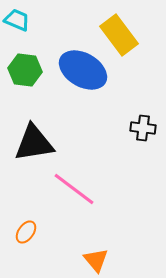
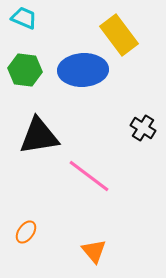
cyan trapezoid: moved 7 px right, 2 px up
blue ellipse: rotated 33 degrees counterclockwise
black cross: rotated 25 degrees clockwise
black triangle: moved 5 px right, 7 px up
pink line: moved 15 px right, 13 px up
orange triangle: moved 2 px left, 9 px up
